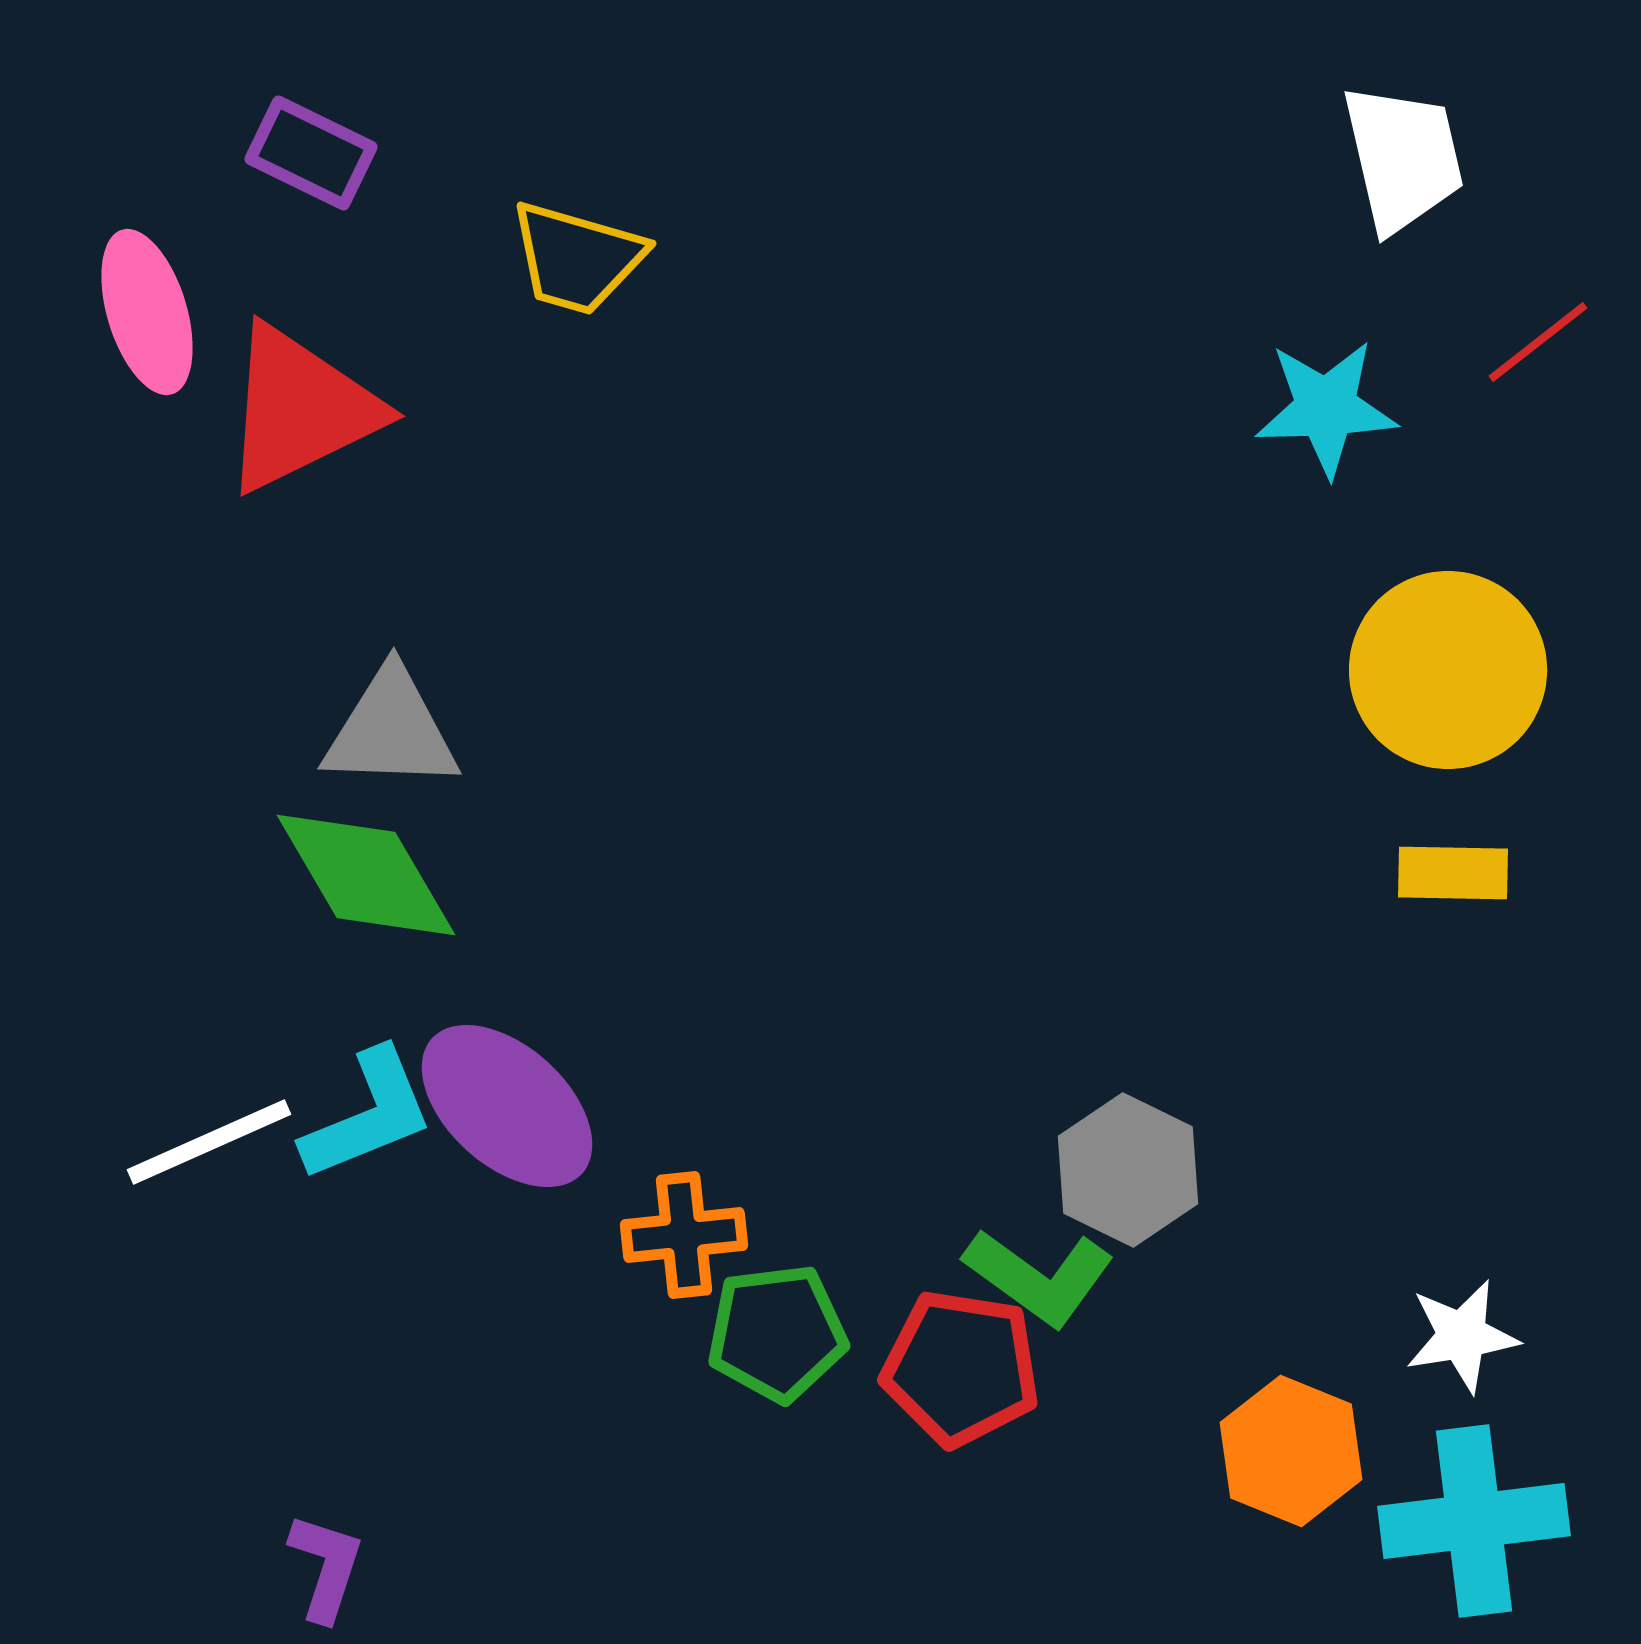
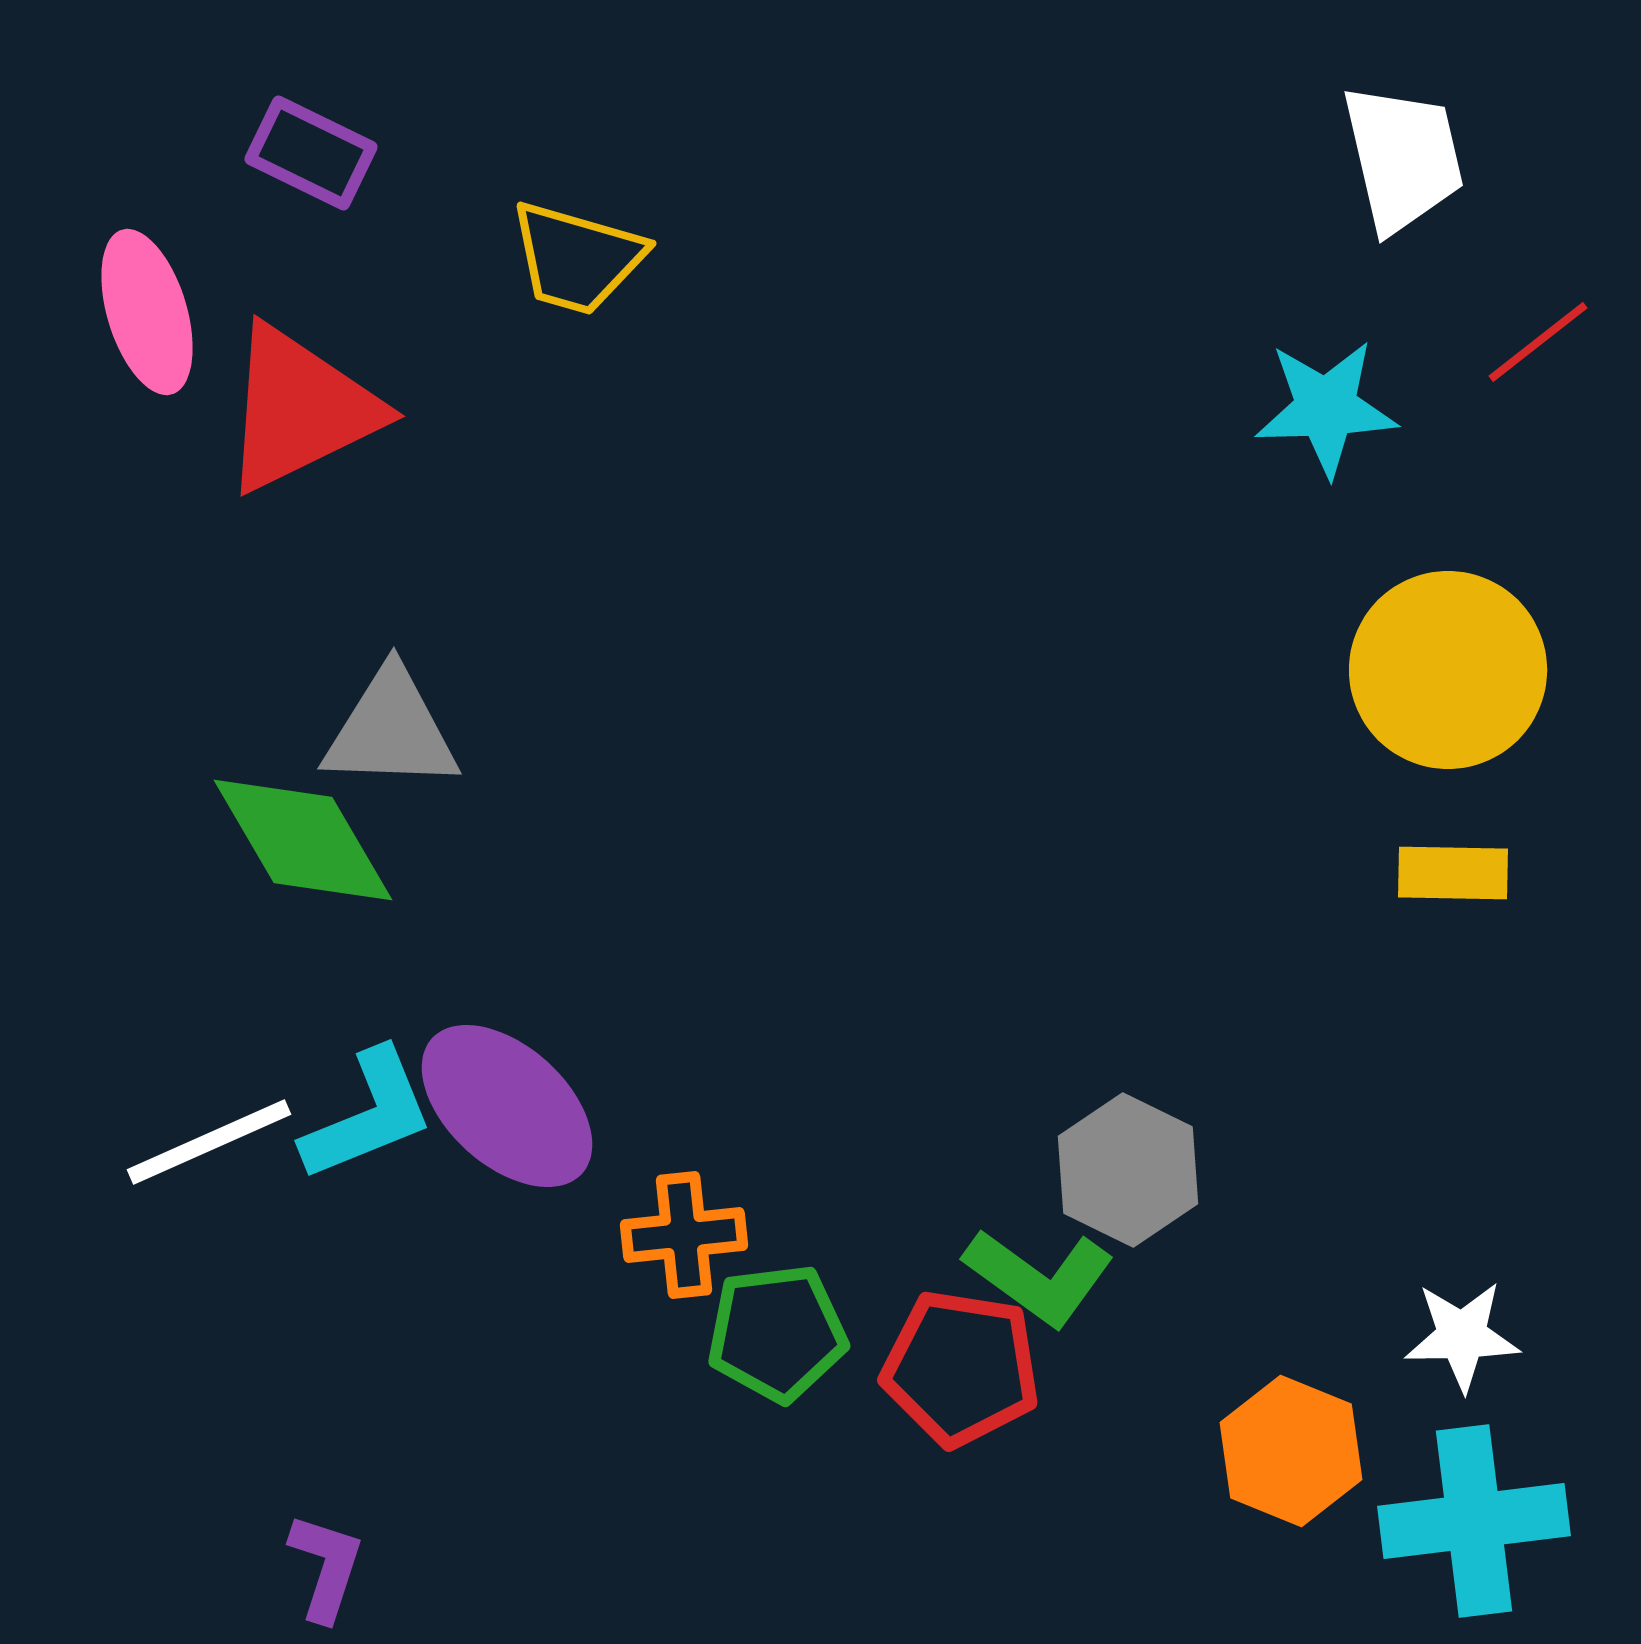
green diamond: moved 63 px left, 35 px up
white star: rotated 8 degrees clockwise
